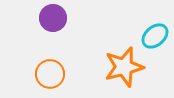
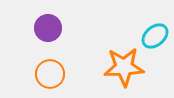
purple circle: moved 5 px left, 10 px down
orange star: rotated 12 degrees clockwise
